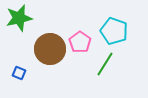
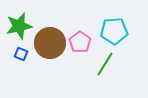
green star: moved 8 px down
cyan pentagon: rotated 24 degrees counterclockwise
brown circle: moved 6 px up
blue square: moved 2 px right, 19 px up
